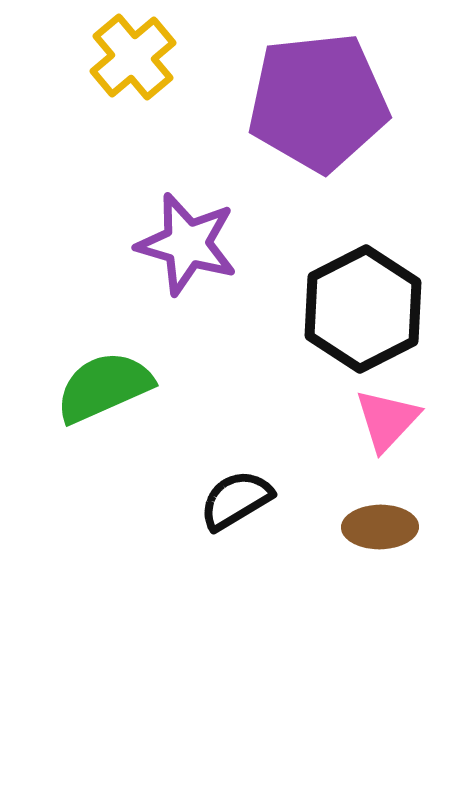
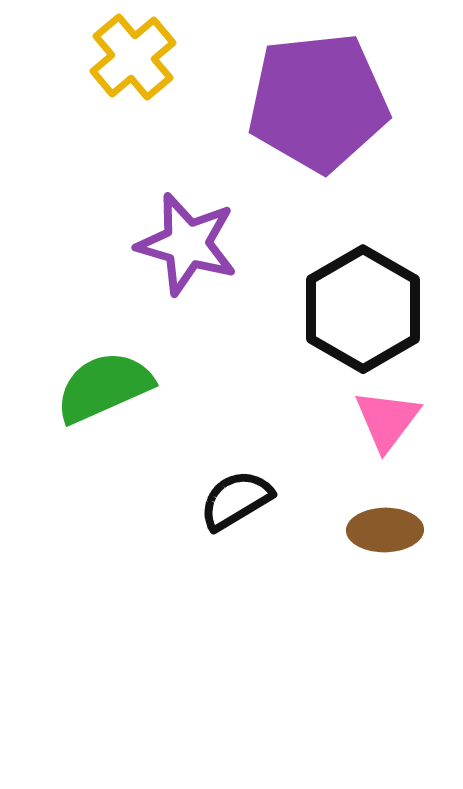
black hexagon: rotated 3 degrees counterclockwise
pink triangle: rotated 6 degrees counterclockwise
brown ellipse: moved 5 px right, 3 px down
